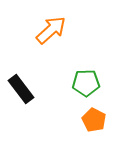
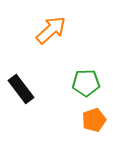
orange pentagon: rotated 25 degrees clockwise
